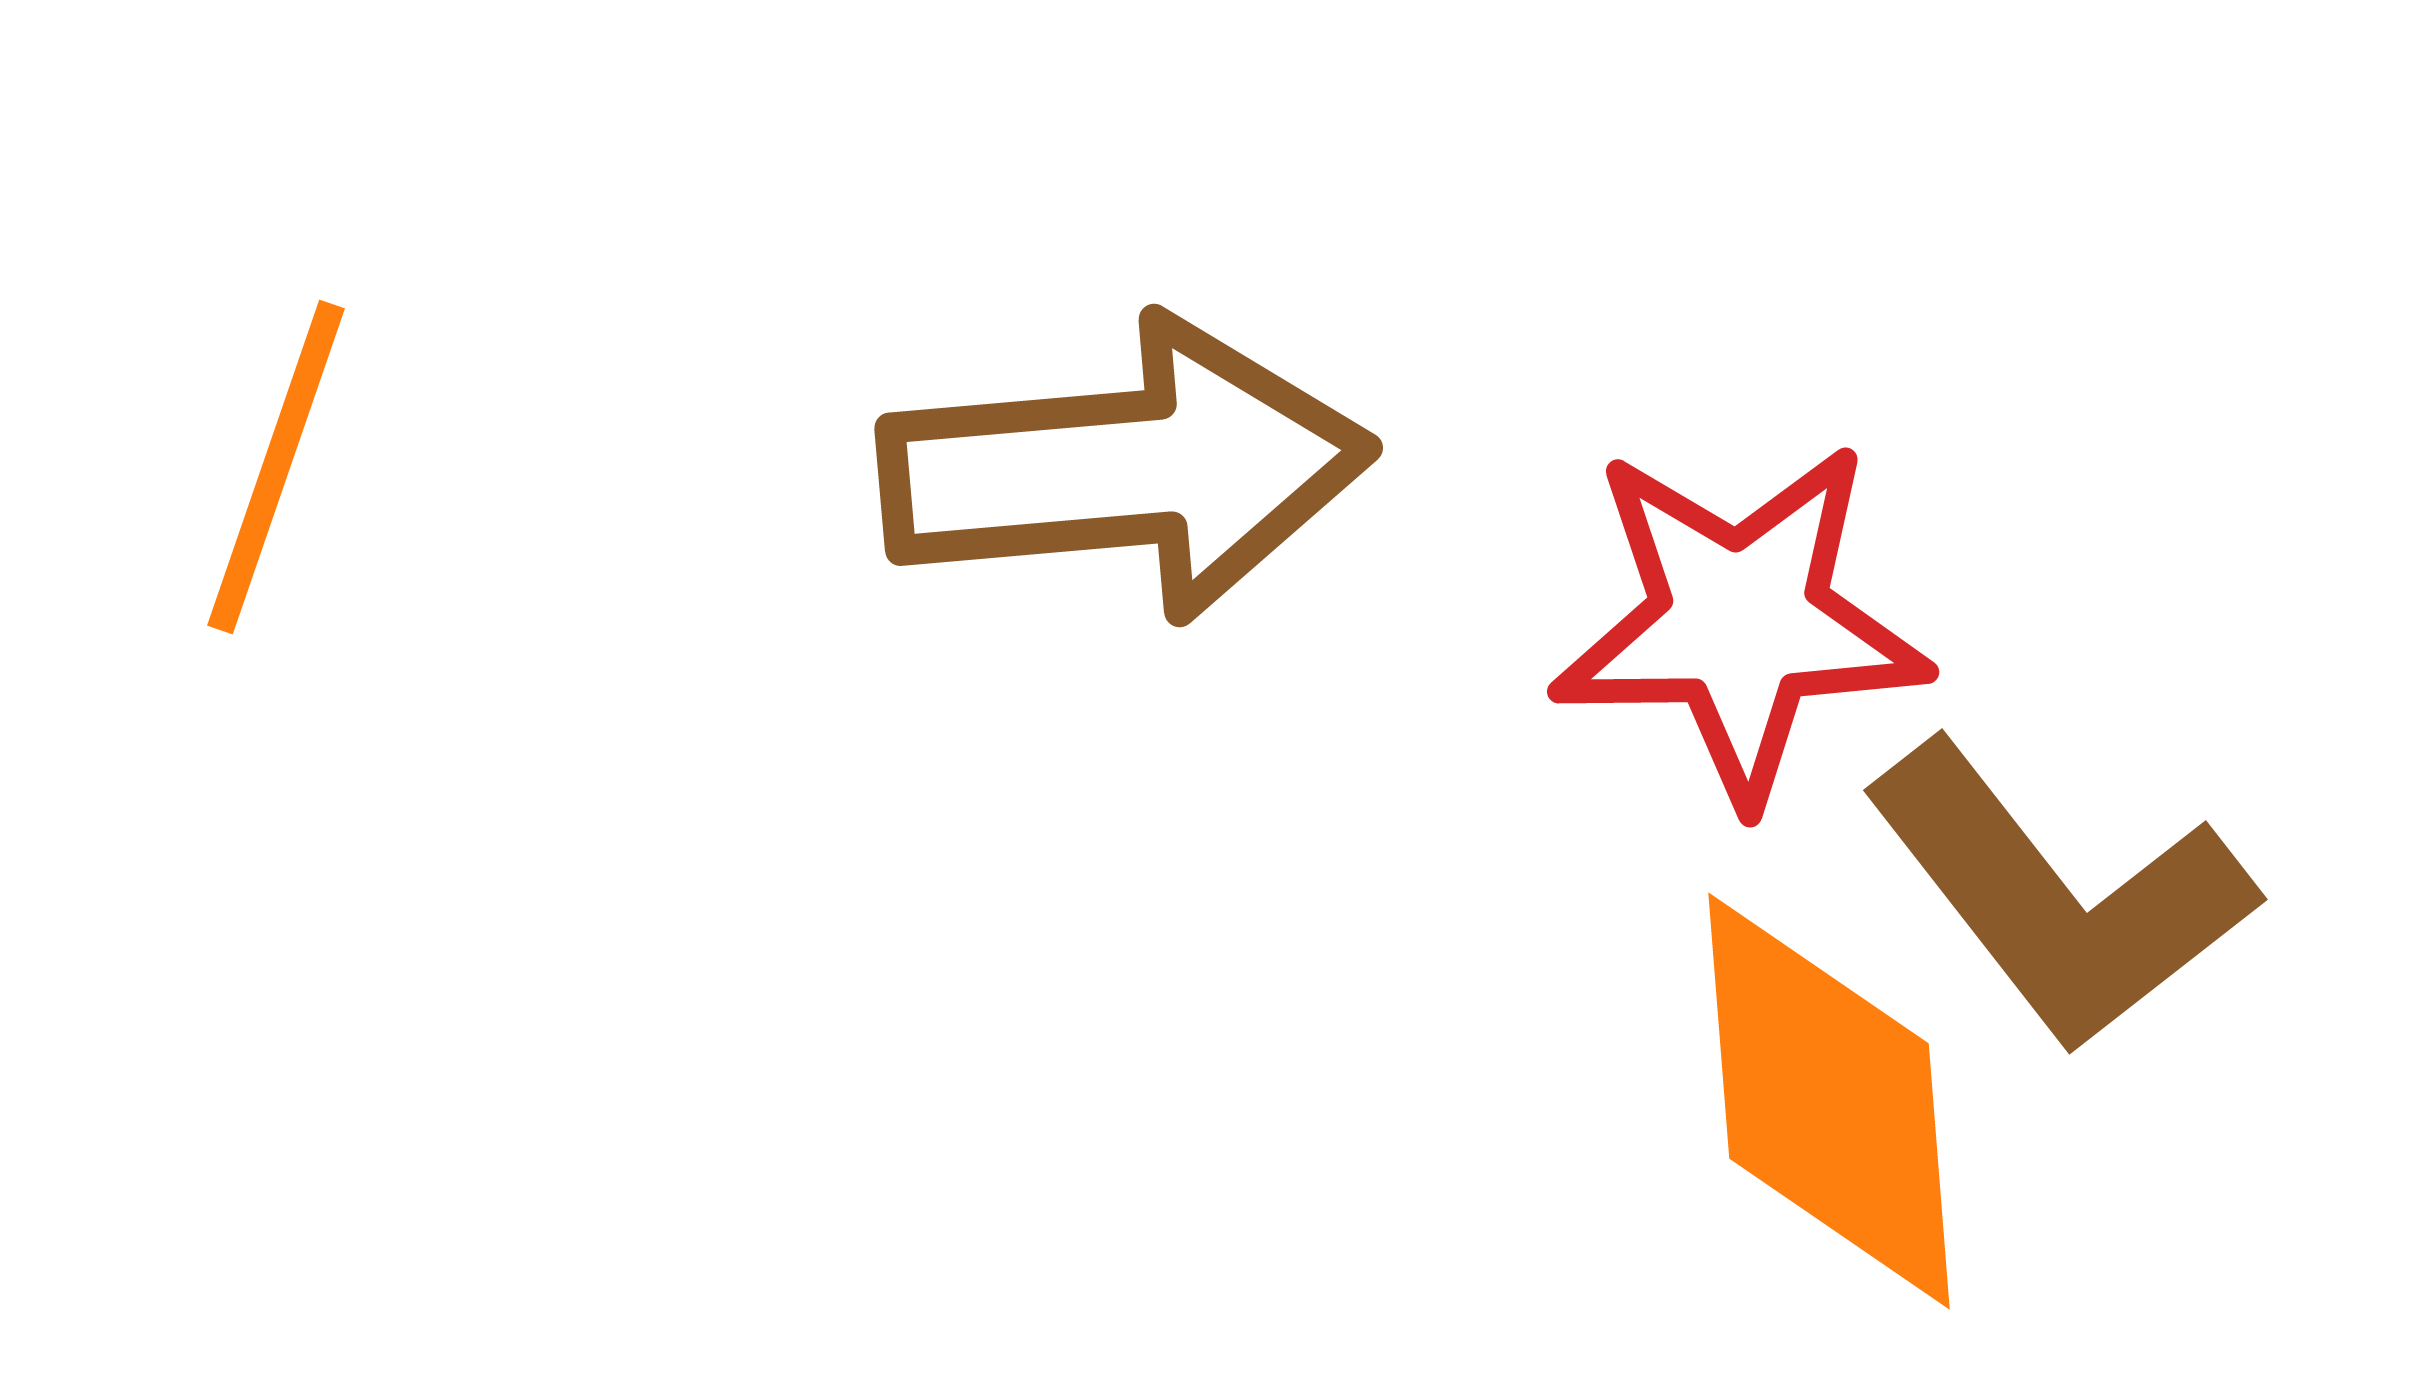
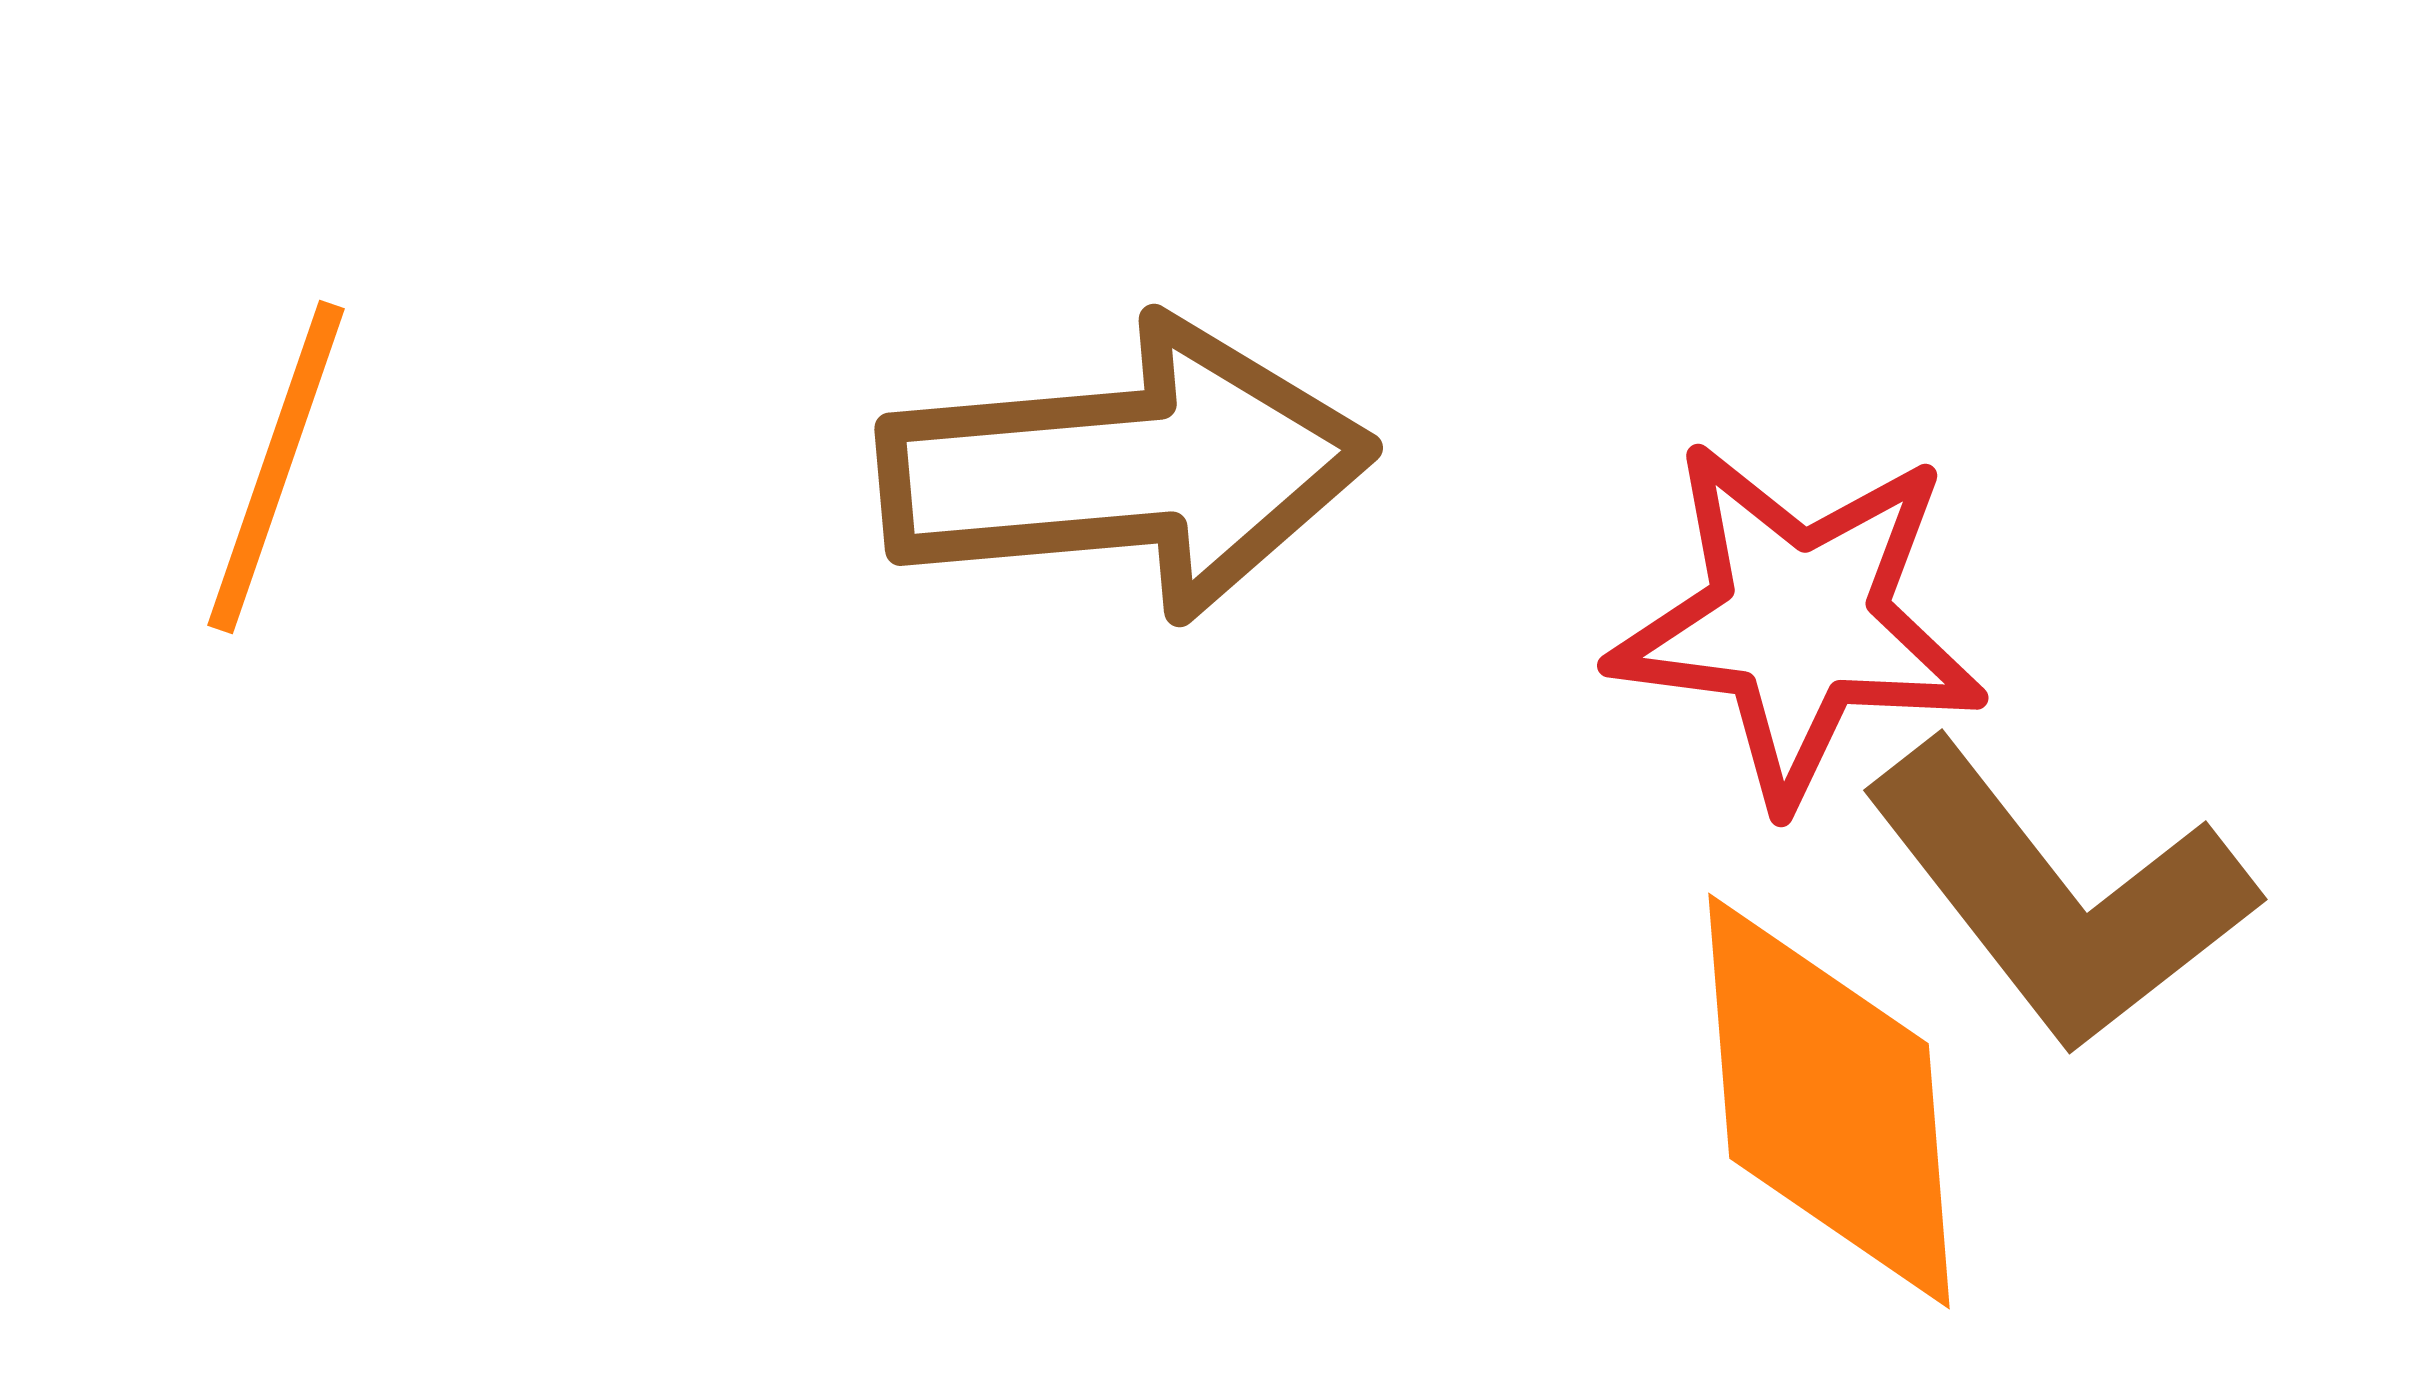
red star: moved 58 px right; rotated 8 degrees clockwise
